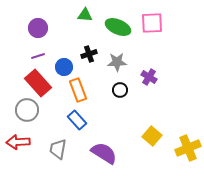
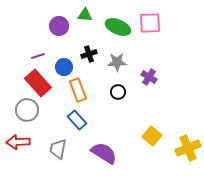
pink square: moved 2 px left
purple circle: moved 21 px right, 2 px up
black circle: moved 2 px left, 2 px down
